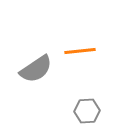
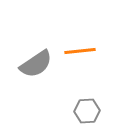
gray semicircle: moved 5 px up
